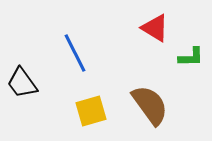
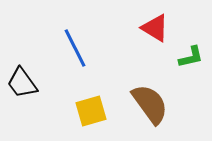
blue line: moved 5 px up
green L-shape: rotated 12 degrees counterclockwise
brown semicircle: moved 1 px up
